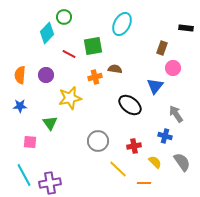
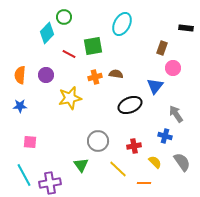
brown semicircle: moved 1 px right, 5 px down
black ellipse: rotated 60 degrees counterclockwise
green triangle: moved 31 px right, 42 px down
